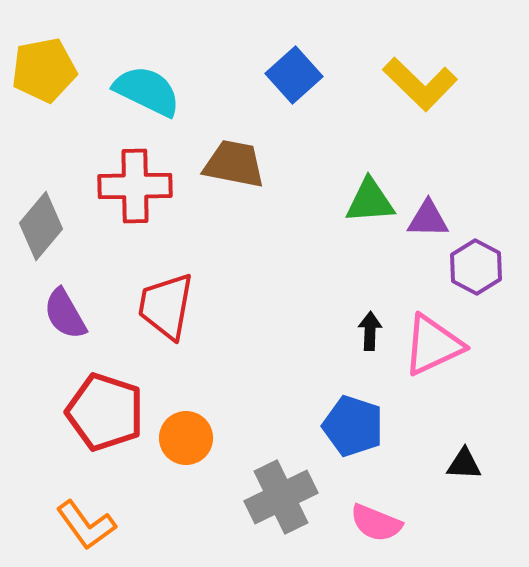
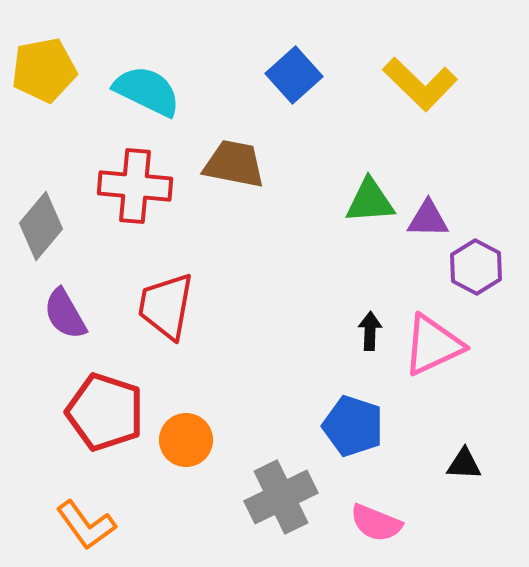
red cross: rotated 6 degrees clockwise
orange circle: moved 2 px down
